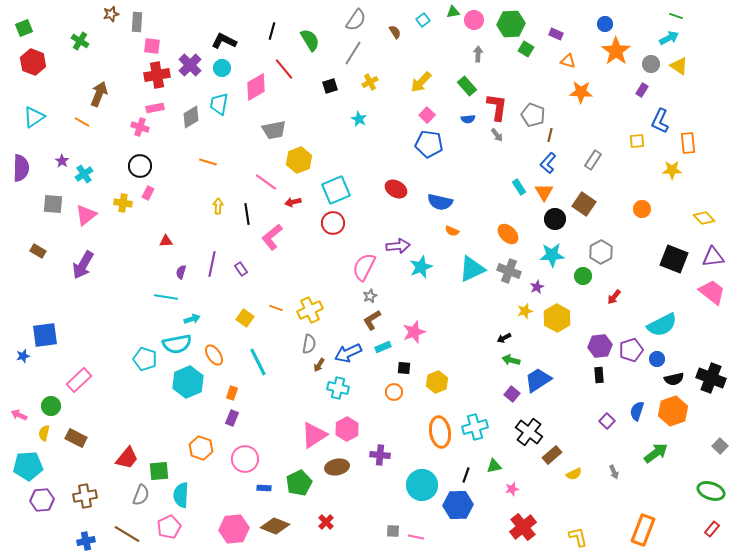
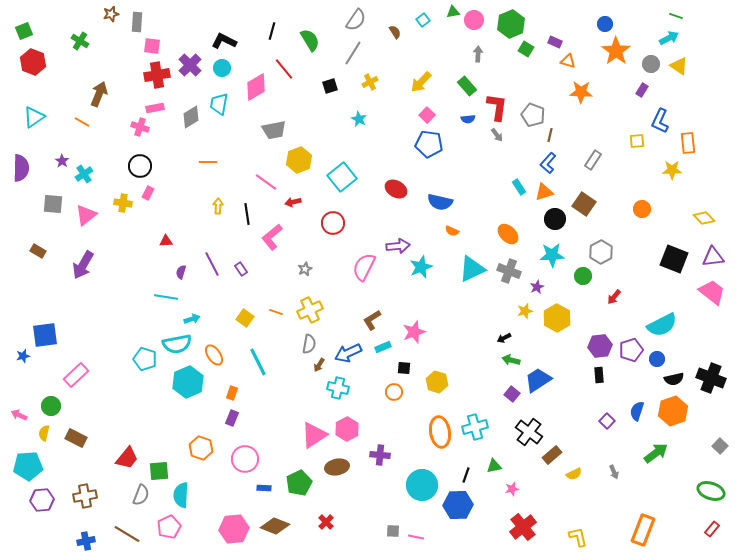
green hexagon at (511, 24): rotated 20 degrees counterclockwise
green square at (24, 28): moved 3 px down
purple rectangle at (556, 34): moved 1 px left, 8 px down
orange line at (208, 162): rotated 18 degrees counterclockwise
cyan square at (336, 190): moved 6 px right, 13 px up; rotated 16 degrees counterclockwise
orange triangle at (544, 192): rotated 42 degrees clockwise
purple line at (212, 264): rotated 40 degrees counterclockwise
gray star at (370, 296): moved 65 px left, 27 px up
orange line at (276, 308): moved 4 px down
pink rectangle at (79, 380): moved 3 px left, 5 px up
yellow hexagon at (437, 382): rotated 20 degrees counterclockwise
